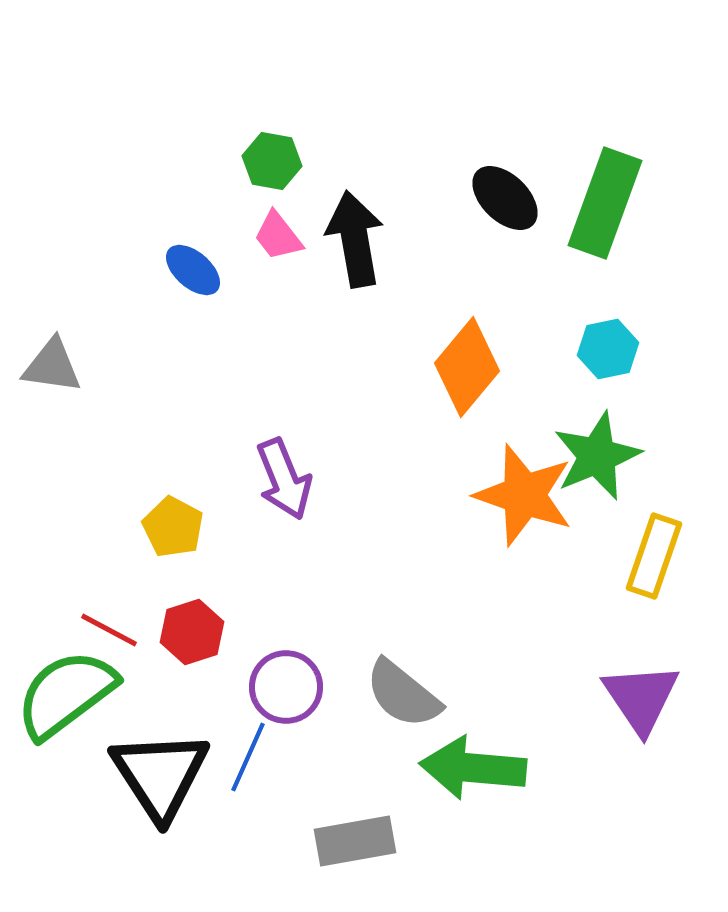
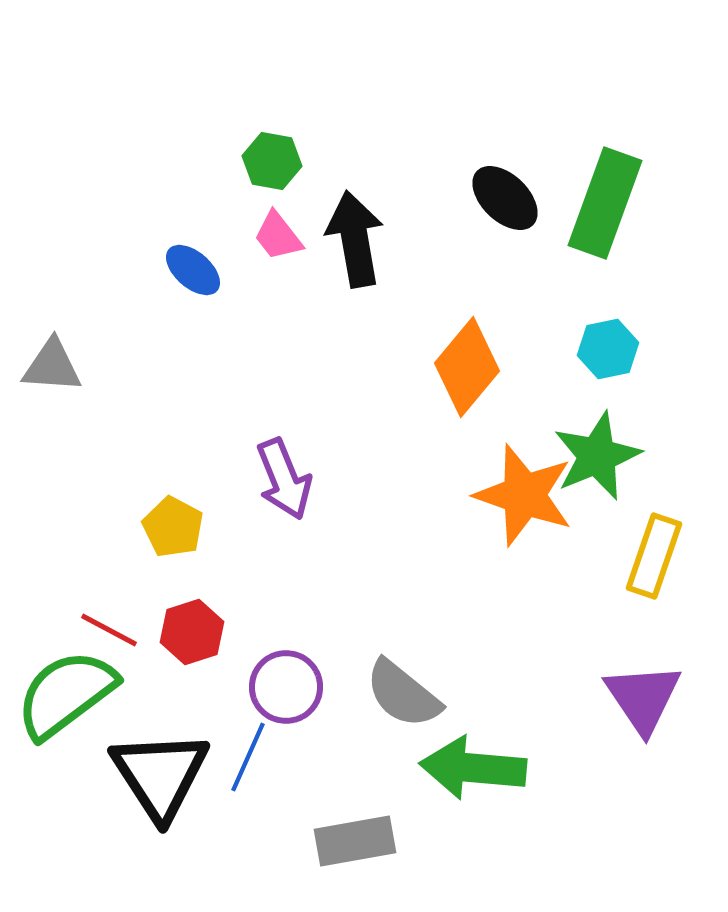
gray triangle: rotated 4 degrees counterclockwise
purple triangle: moved 2 px right
